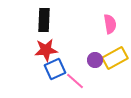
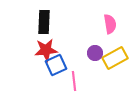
black rectangle: moved 2 px down
purple circle: moved 7 px up
blue square: moved 1 px right, 4 px up
pink line: moved 1 px left; rotated 42 degrees clockwise
